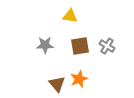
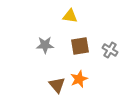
gray cross: moved 3 px right, 4 px down
brown triangle: moved 1 px down
